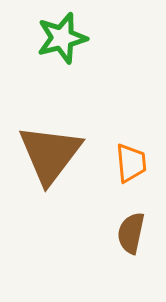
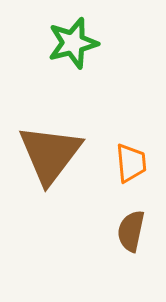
green star: moved 11 px right, 5 px down
brown semicircle: moved 2 px up
